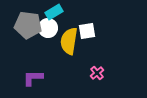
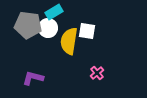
white square: rotated 18 degrees clockwise
purple L-shape: rotated 15 degrees clockwise
